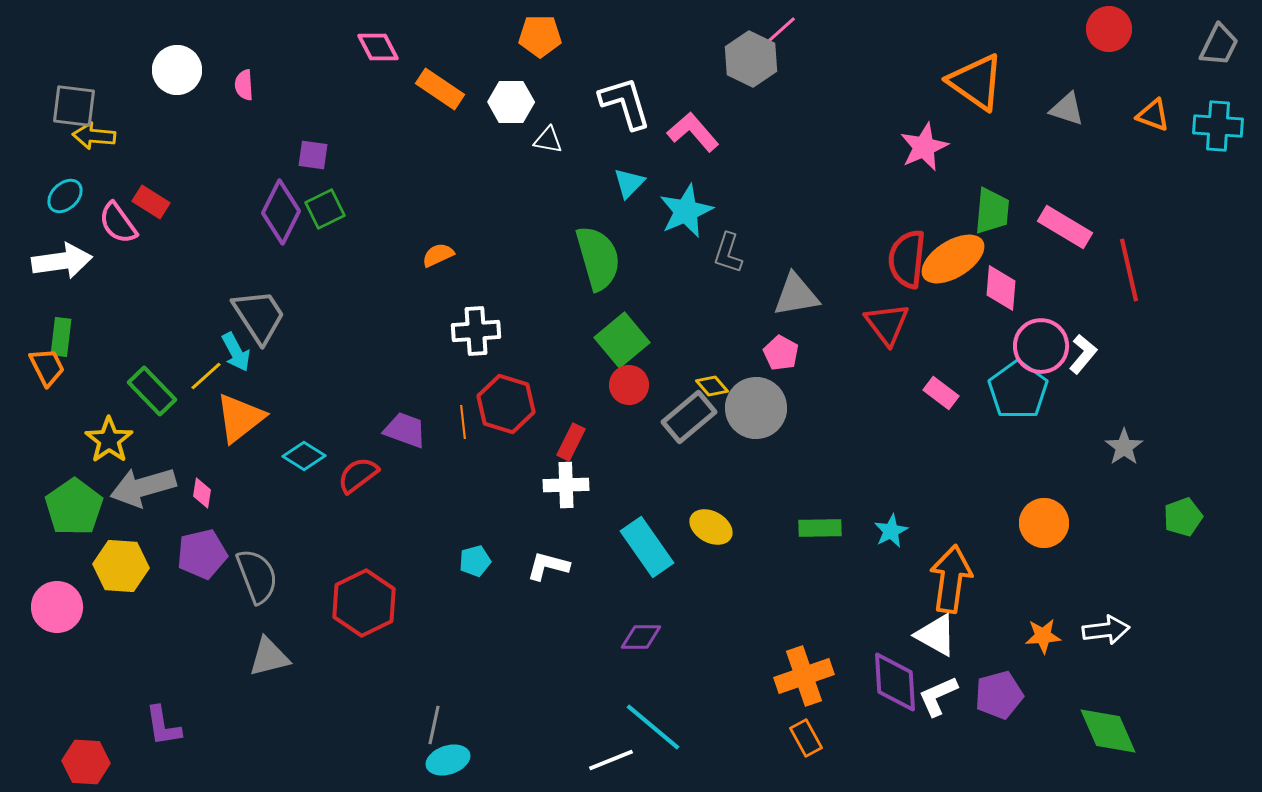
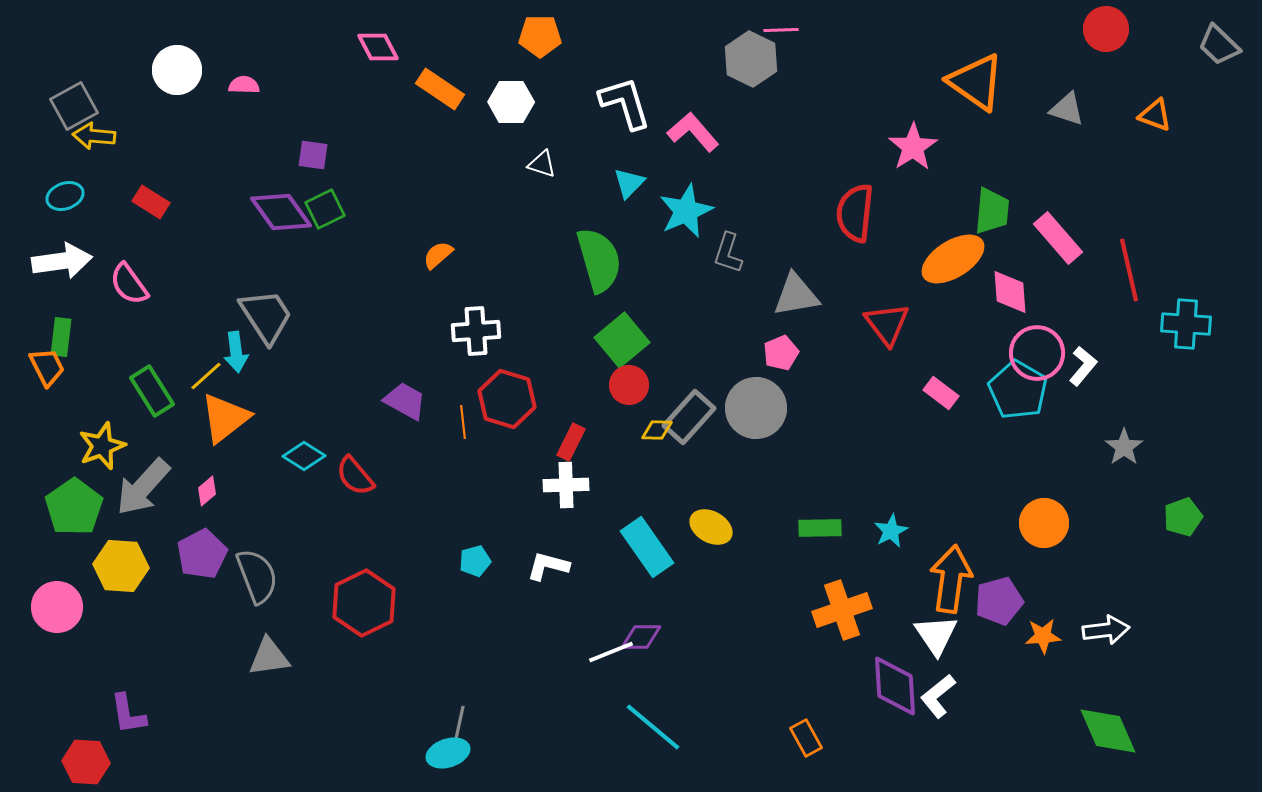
red circle at (1109, 29): moved 3 px left
pink line at (781, 30): rotated 40 degrees clockwise
gray trapezoid at (1219, 45): rotated 108 degrees clockwise
pink semicircle at (244, 85): rotated 96 degrees clockwise
gray square at (74, 106): rotated 36 degrees counterclockwise
orange triangle at (1153, 115): moved 2 px right
cyan cross at (1218, 126): moved 32 px left, 198 px down
white triangle at (548, 140): moved 6 px left, 24 px down; rotated 8 degrees clockwise
pink star at (924, 147): moved 11 px left; rotated 9 degrees counterclockwise
cyan ellipse at (65, 196): rotated 24 degrees clockwise
purple diamond at (281, 212): rotated 62 degrees counterclockwise
pink semicircle at (118, 223): moved 11 px right, 61 px down
pink rectangle at (1065, 227): moved 7 px left, 11 px down; rotated 18 degrees clockwise
orange semicircle at (438, 255): rotated 16 degrees counterclockwise
green semicircle at (598, 258): moved 1 px right, 2 px down
red semicircle at (907, 259): moved 52 px left, 46 px up
pink diamond at (1001, 288): moved 9 px right, 4 px down; rotated 9 degrees counterclockwise
gray trapezoid at (259, 316): moved 7 px right
pink circle at (1041, 346): moved 4 px left, 7 px down
cyan arrow at (236, 352): rotated 21 degrees clockwise
pink pentagon at (781, 353): rotated 20 degrees clockwise
white L-shape at (1083, 354): moved 12 px down
yellow diamond at (712, 386): moved 55 px left, 44 px down; rotated 48 degrees counterclockwise
cyan pentagon at (1018, 390): rotated 6 degrees counterclockwise
green rectangle at (152, 391): rotated 12 degrees clockwise
red hexagon at (506, 404): moved 1 px right, 5 px up
gray rectangle at (689, 417): rotated 8 degrees counterclockwise
orange triangle at (240, 418): moved 15 px left
purple trapezoid at (405, 430): moved 29 px up; rotated 9 degrees clockwise
yellow star at (109, 440): moved 7 px left, 6 px down; rotated 15 degrees clockwise
red semicircle at (358, 475): moved 3 px left, 1 px down; rotated 93 degrees counterclockwise
gray arrow at (143, 487): rotated 32 degrees counterclockwise
pink diamond at (202, 493): moved 5 px right, 2 px up; rotated 40 degrees clockwise
purple pentagon at (202, 554): rotated 15 degrees counterclockwise
white triangle at (936, 635): rotated 27 degrees clockwise
gray triangle at (269, 657): rotated 6 degrees clockwise
orange cross at (804, 676): moved 38 px right, 66 px up
purple diamond at (895, 682): moved 4 px down
purple pentagon at (999, 695): moved 94 px up
white L-shape at (938, 696): rotated 15 degrees counterclockwise
gray line at (434, 725): moved 25 px right
purple L-shape at (163, 726): moved 35 px left, 12 px up
cyan ellipse at (448, 760): moved 7 px up
white line at (611, 760): moved 108 px up
